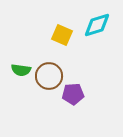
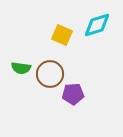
green semicircle: moved 2 px up
brown circle: moved 1 px right, 2 px up
